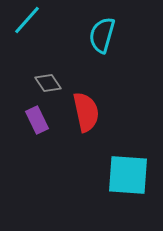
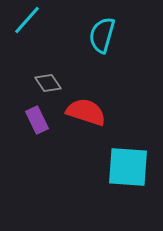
red semicircle: rotated 60 degrees counterclockwise
cyan square: moved 8 px up
